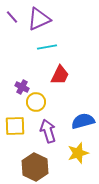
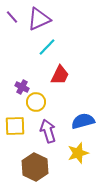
cyan line: rotated 36 degrees counterclockwise
